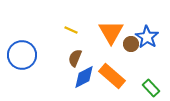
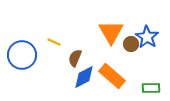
yellow line: moved 17 px left, 12 px down
green rectangle: rotated 48 degrees counterclockwise
